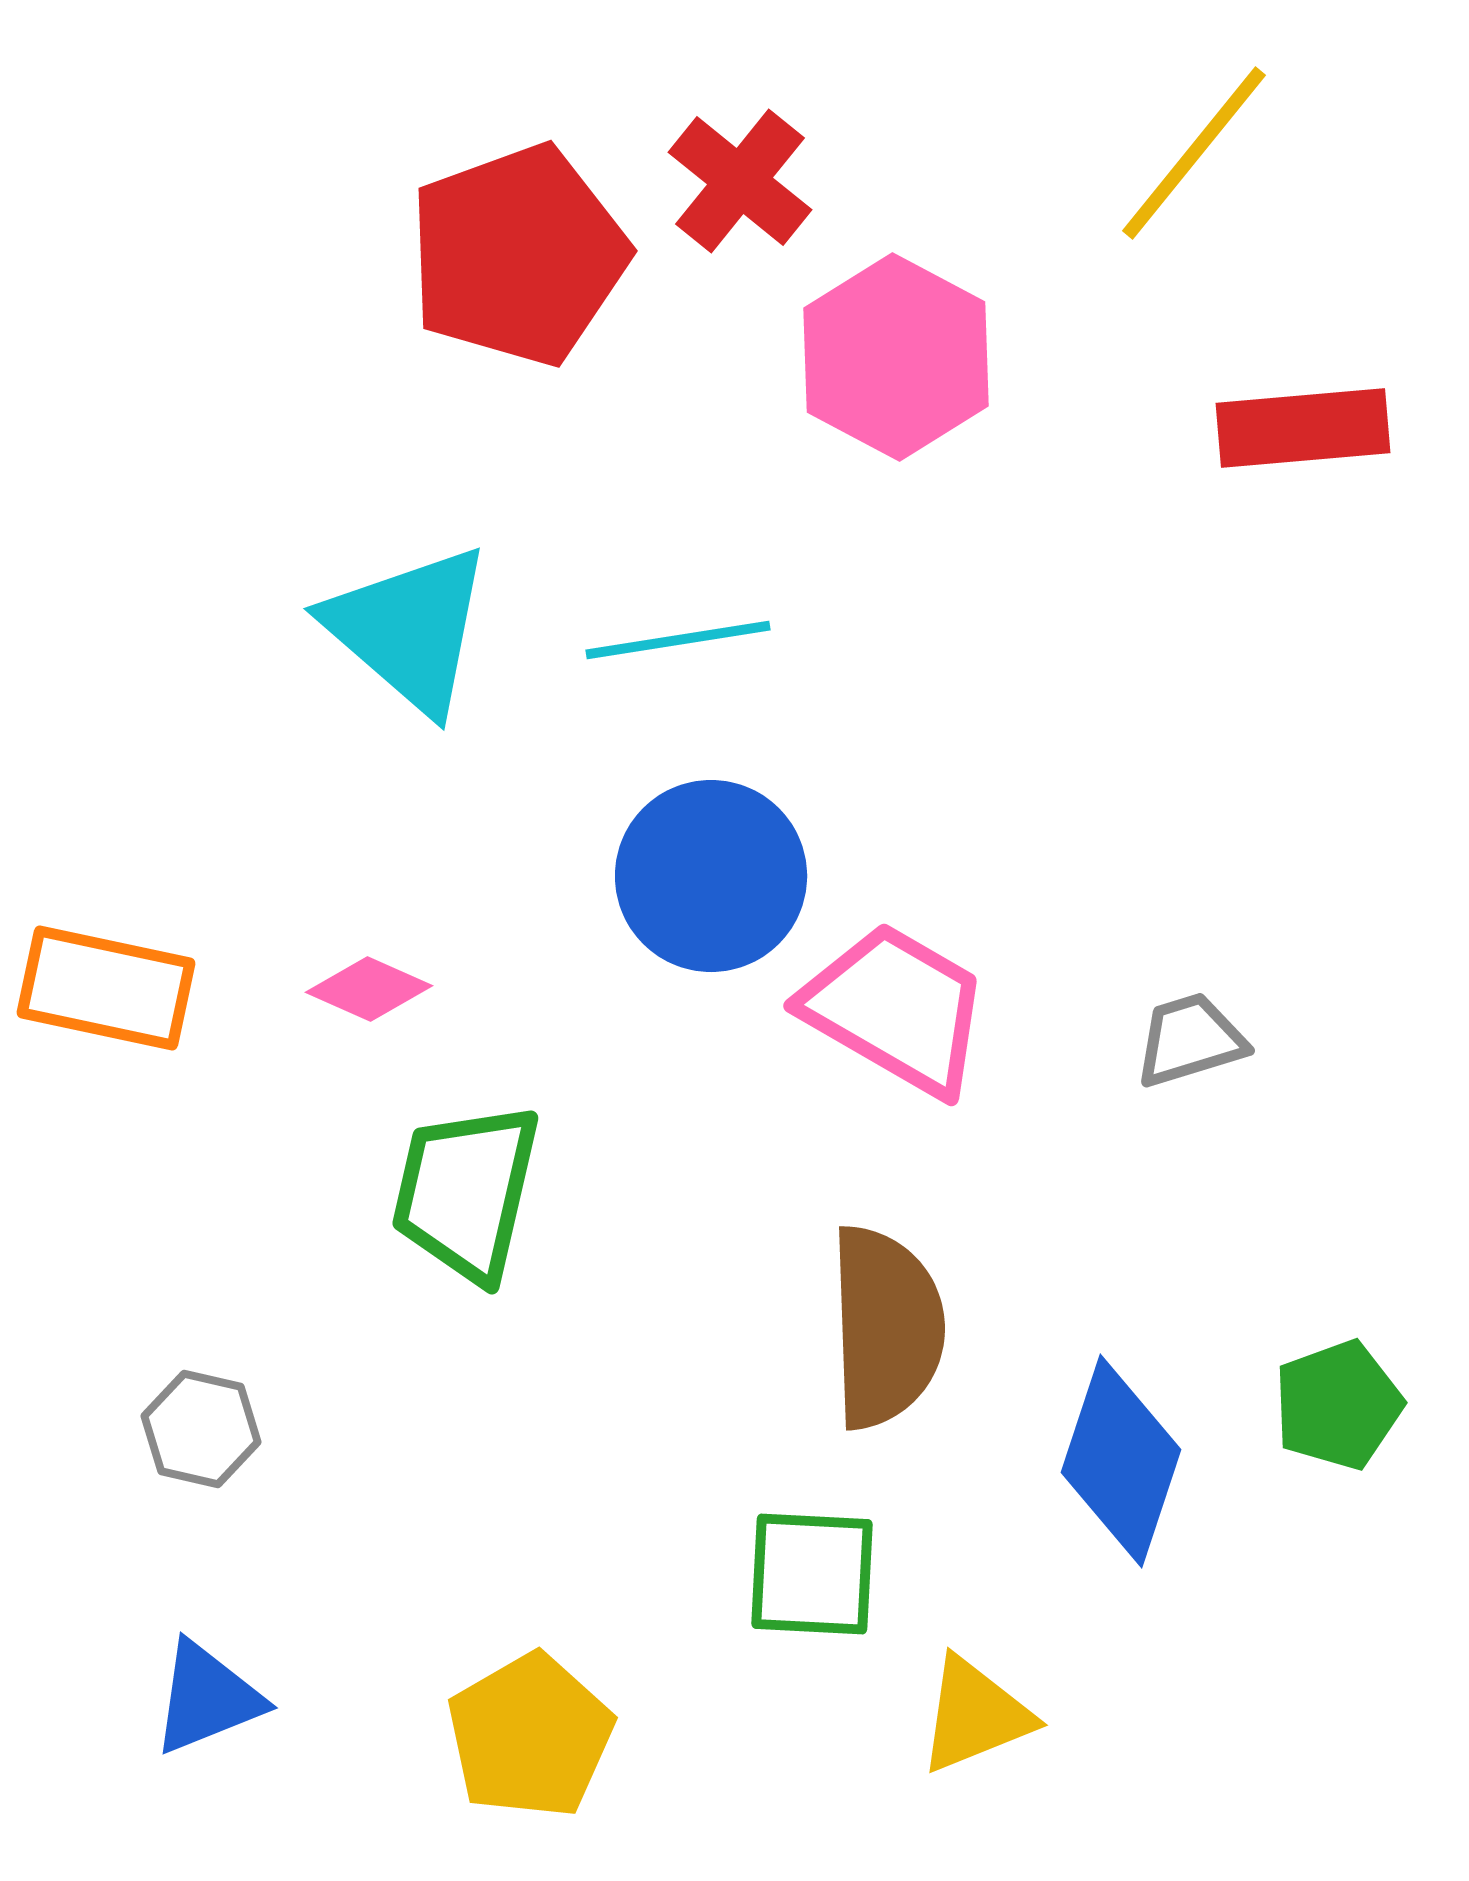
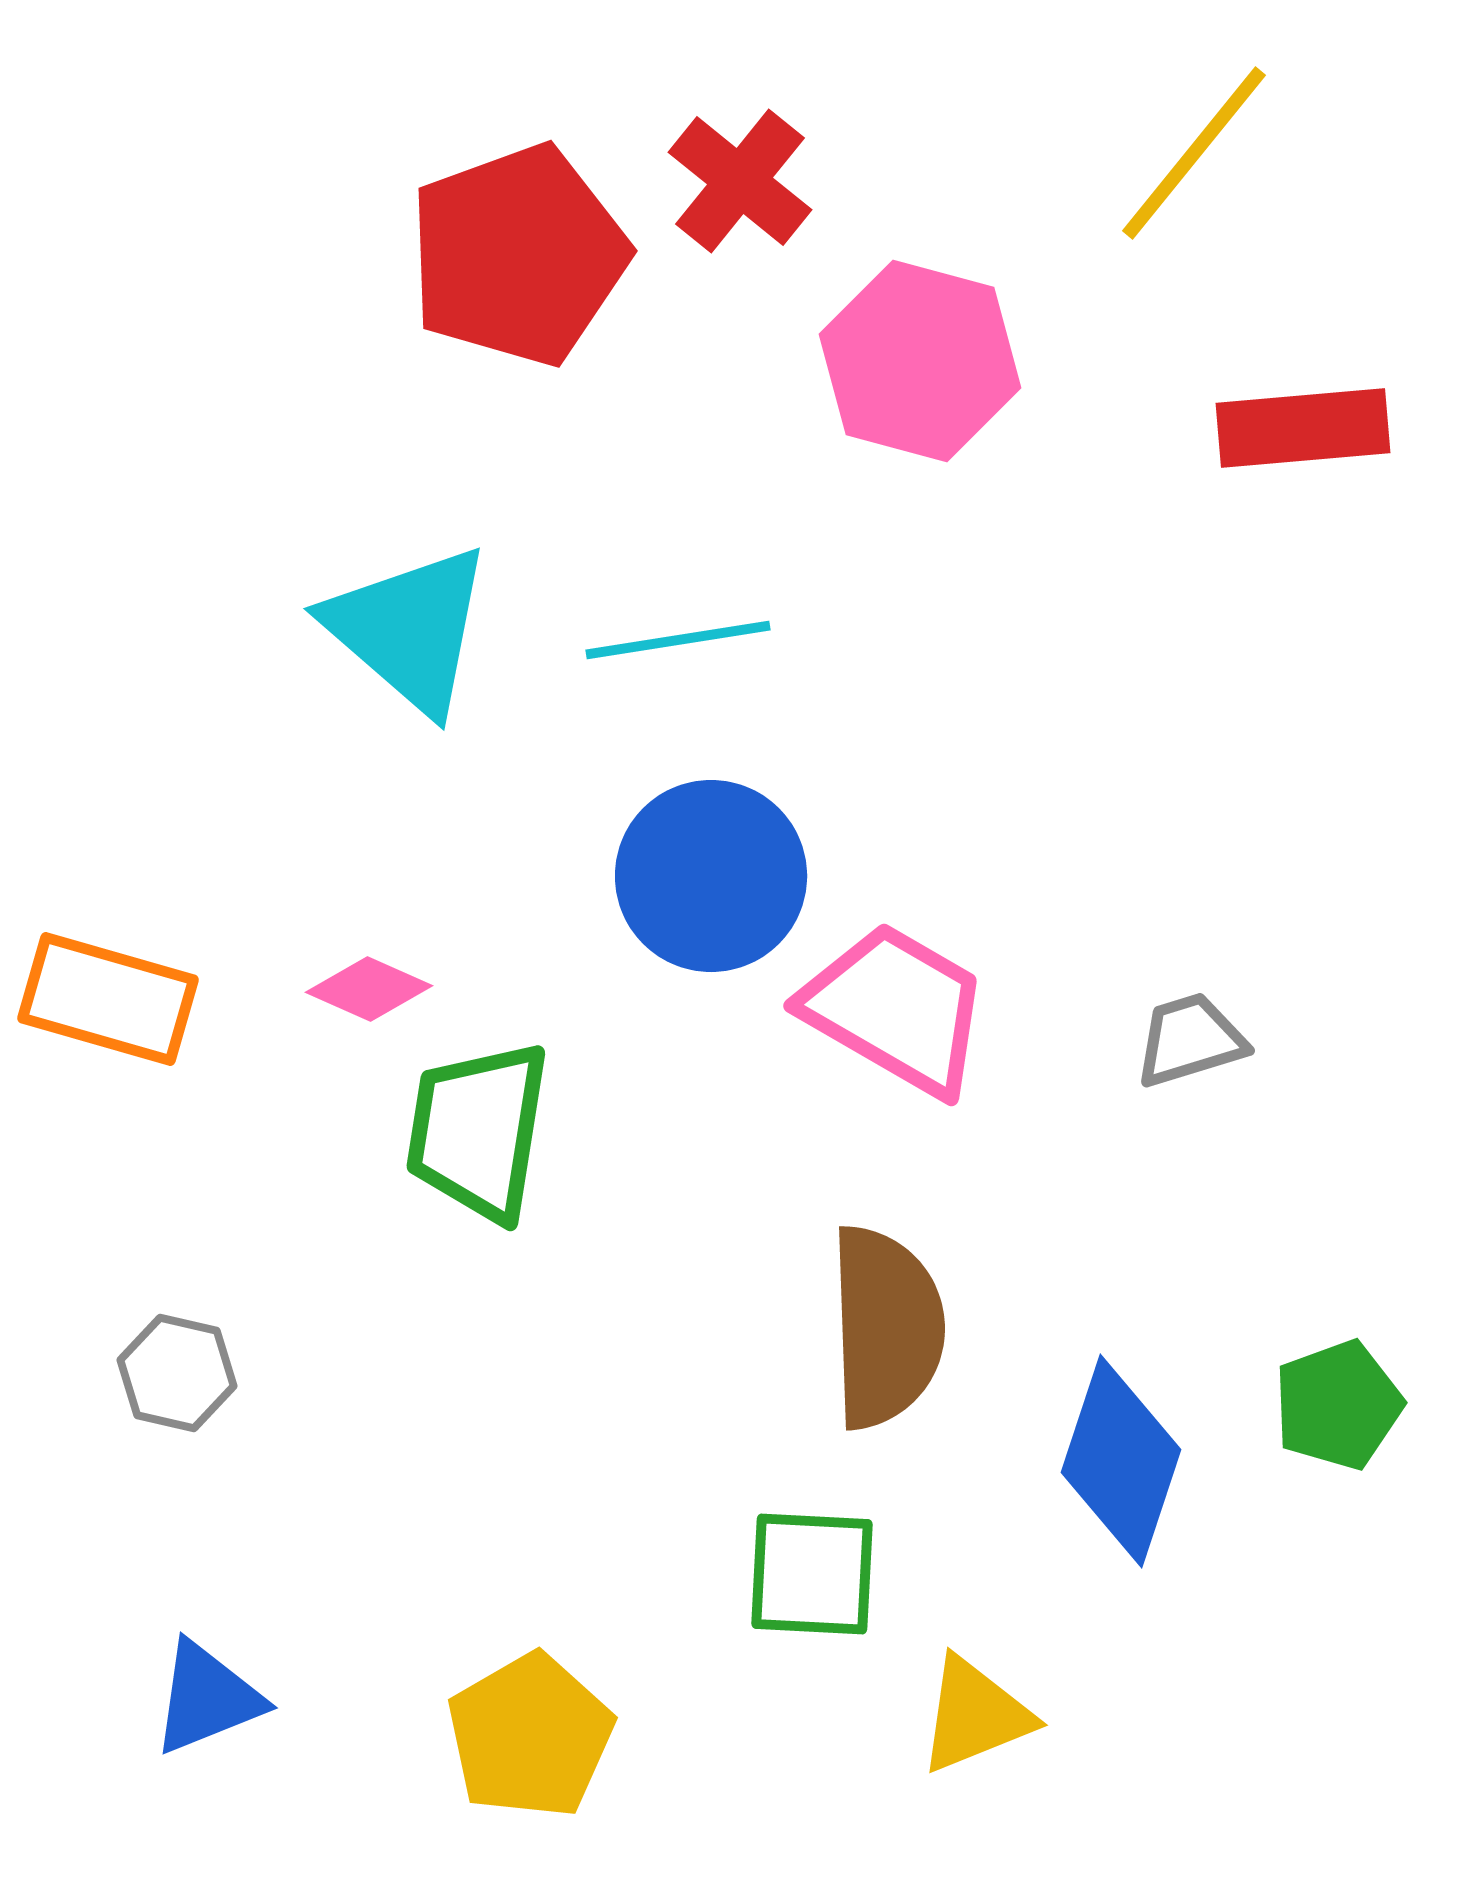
pink hexagon: moved 24 px right, 4 px down; rotated 13 degrees counterclockwise
orange rectangle: moved 2 px right, 11 px down; rotated 4 degrees clockwise
green trapezoid: moved 12 px right, 61 px up; rotated 4 degrees counterclockwise
gray hexagon: moved 24 px left, 56 px up
